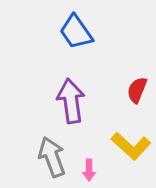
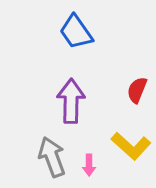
purple arrow: rotated 9 degrees clockwise
pink arrow: moved 5 px up
